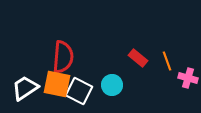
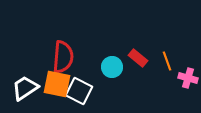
cyan circle: moved 18 px up
